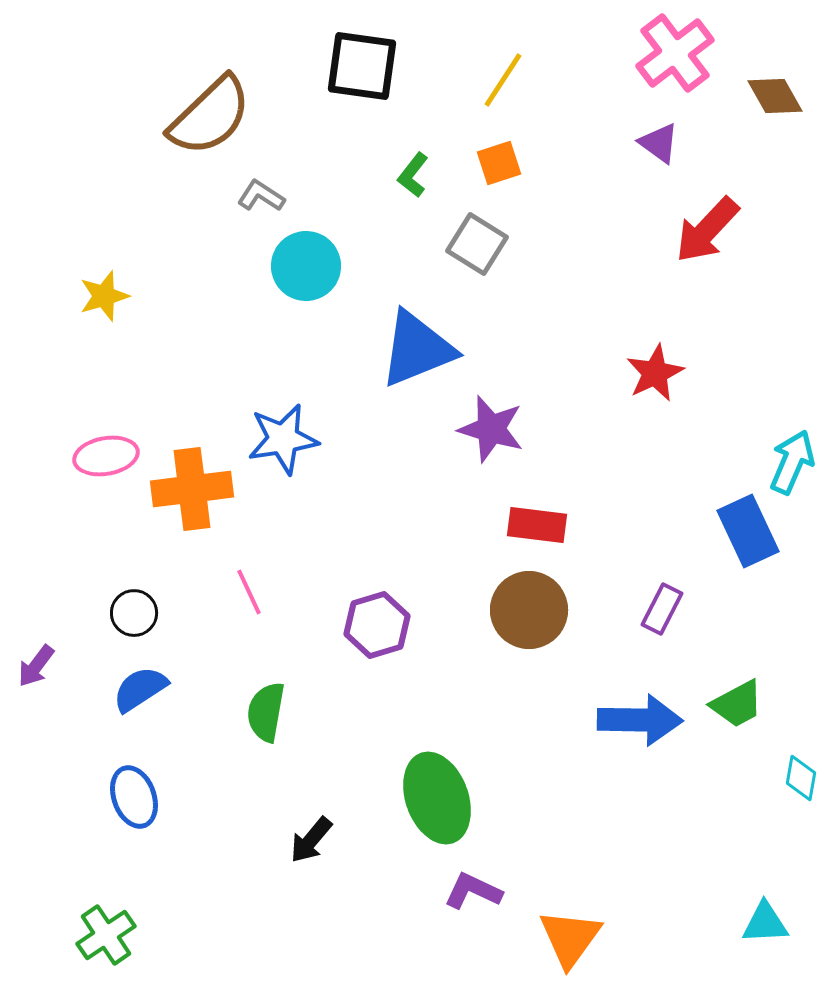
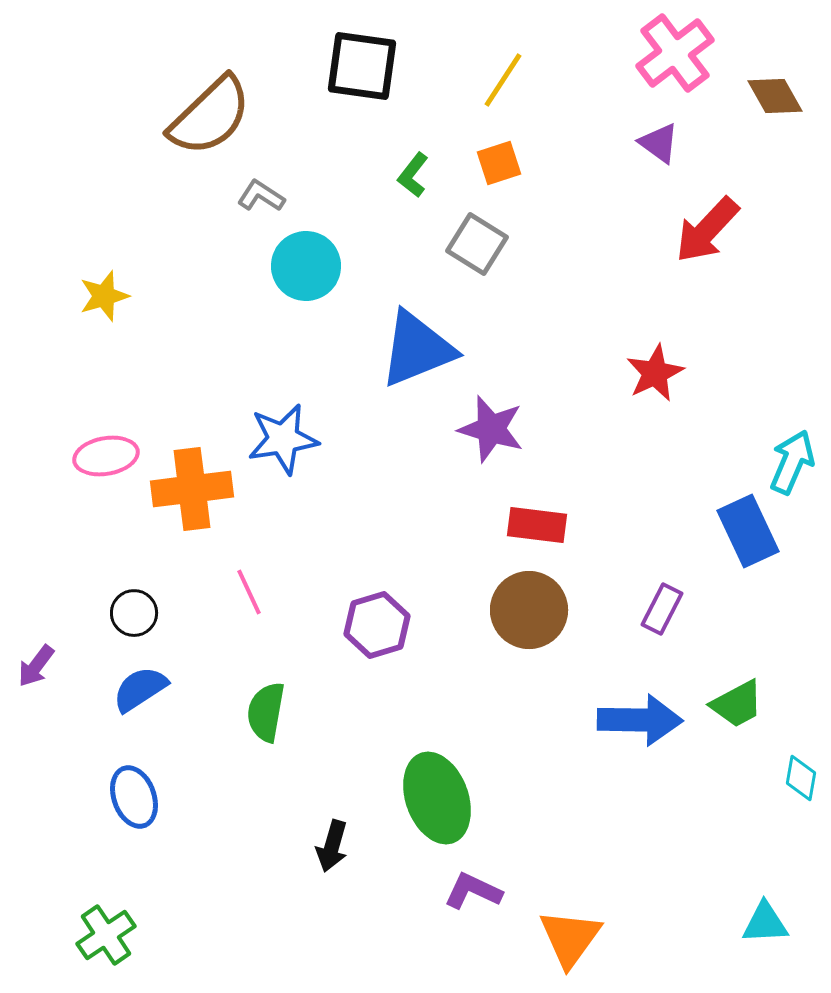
black arrow: moved 21 px right, 6 px down; rotated 24 degrees counterclockwise
